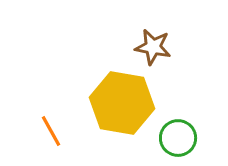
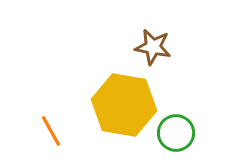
yellow hexagon: moved 2 px right, 2 px down
green circle: moved 2 px left, 5 px up
